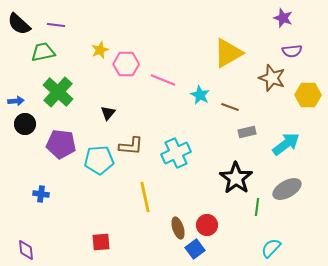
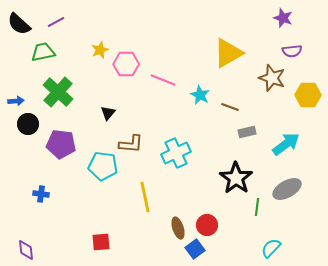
purple line: moved 3 px up; rotated 36 degrees counterclockwise
black circle: moved 3 px right
brown L-shape: moved 2 px up
cyan pentagon: moved 4 px right, 6 px down; rotated 12 degrees clockwise
